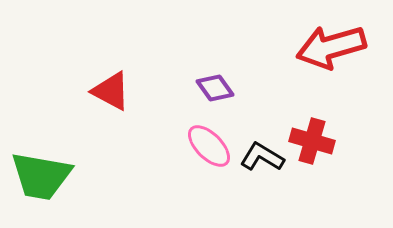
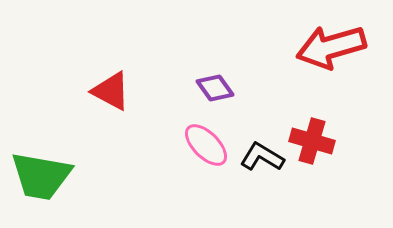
pink ellipse: moved 3 px left, 1 px up
